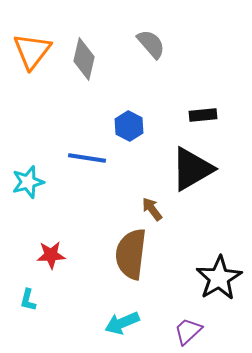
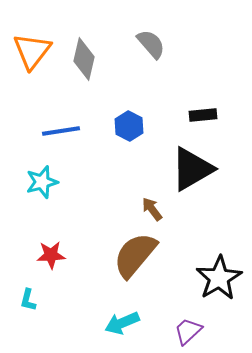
blue line: moved 26 px left, 27 px up; rotated 18 degrees counterclockwise
cyan star: moved 14 px right
brown semicircle: moved 4 px right, 1 px down; rotated 33 degrees clockwise
